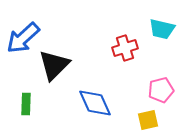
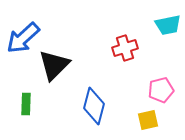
cyan trapezoid: moved 6 px right, 4 px up; rotated 24 degrees counterclockwise
blue diamond: moved 1 px left, 3 px down; rotated 39 degrees clockwise
